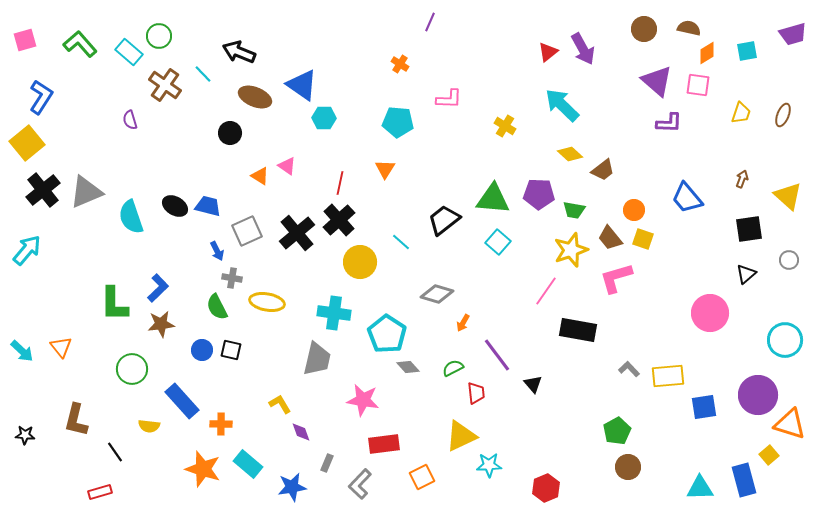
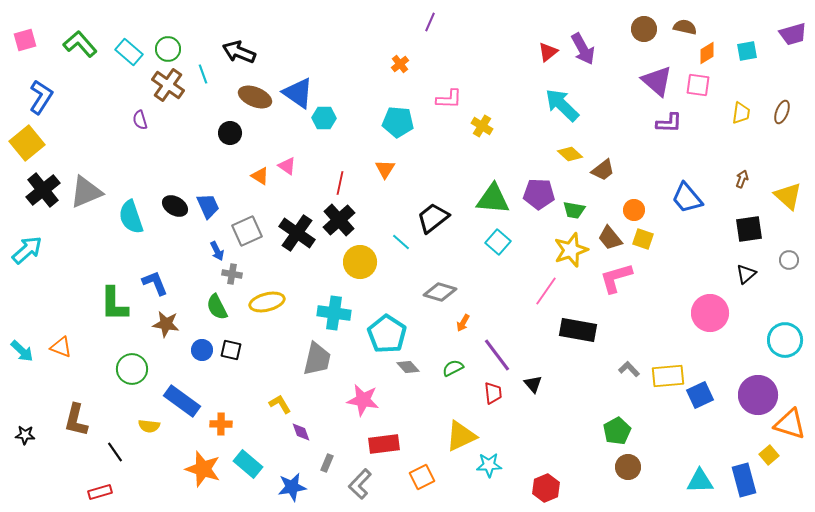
brown semicircle at (689, 28): moved 4 px left, 1 px up
green circle at (159, 36): moved 9 px right, 13 px down
orange cross at (400, 64): rotated 18 degrees clockwise
cyan line at (203, 74): rotated 24 degrees clockwise
brown cross at (165, 85): moved 3 px right
blue triangle at (302, 85): moved 4 px left, 8 px down
yellow trapezoid at (741, 113): rotated 10 degrees counterclockwise
brown ellipse at (783, 115): moved 1 px left, 3 px up
purple semicircle at (130, 120): moved 10 px right
yellow cross at (505, 126): moved 23 px left
blue trapezoid at (208, 206): rotated 52 degrees clockwise
black trapezoid at (444, 220): moved 11 px left, 2 px up
black cross at (297, 233): rotated 15 degrees counterclockwise
cyan arrow at (27, 250): rotated 8 degrees clockwise
gray cross at (232, 278): moved 4 px up
blue L-shape at (158, 288): moved 3 px left, 5 px up; rotated 68 degrees counterclockwise
gray diamond at (437, 294): moved 3 px right, 2 px up
yellow ellipse at (267, 302): rotated 24 degrees counterclockwise
brown star at (161, 324): moved 5 px right; rotated 16 degrees clockwise
orange triangle at (61, 347): rotated 30 degrees counterclockwise
red trapezoid at (476, 393): moved 17 px right
blue rectangle at (182, 401): rotated 12 degrees counterclockwise
blue square at (704, 407): moved 4 px left, 12 px up; rotated 16 degrees counterclockwise
cyan triangle at (700, 488): moved 7 px up
